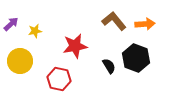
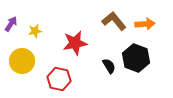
purple arrow: rotated 14 degrees counterclockwise
red star: moved 3 px up
yellow circle: moved 2 px right
